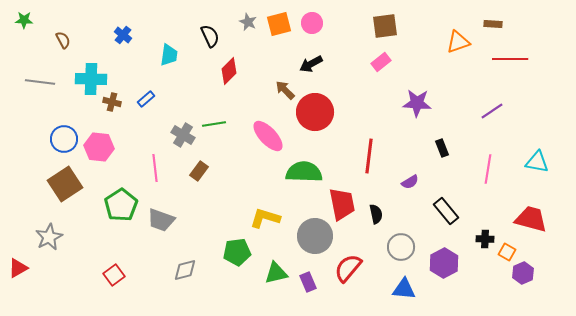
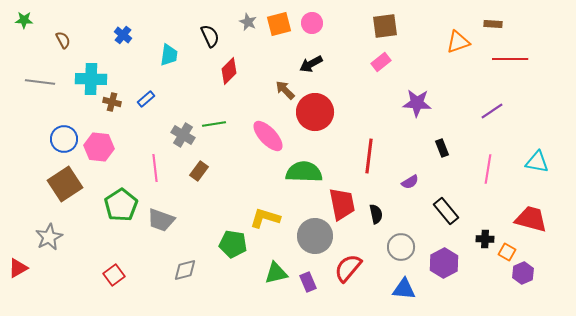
green pentagon at (237, 252): moved 4 px left, 8 px up; rotated 16 degrees clockwise
